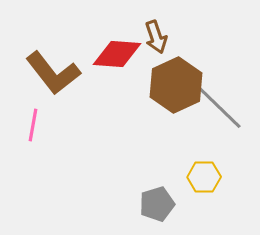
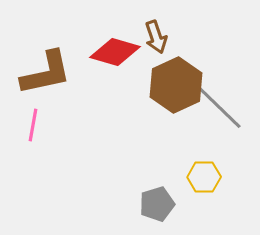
red diamond: moved 2 px left, 2 px up; rotated 12 degrees clockwise
brown L-shape: moved 7 px left; rotated 64 degrees counterclockwise
